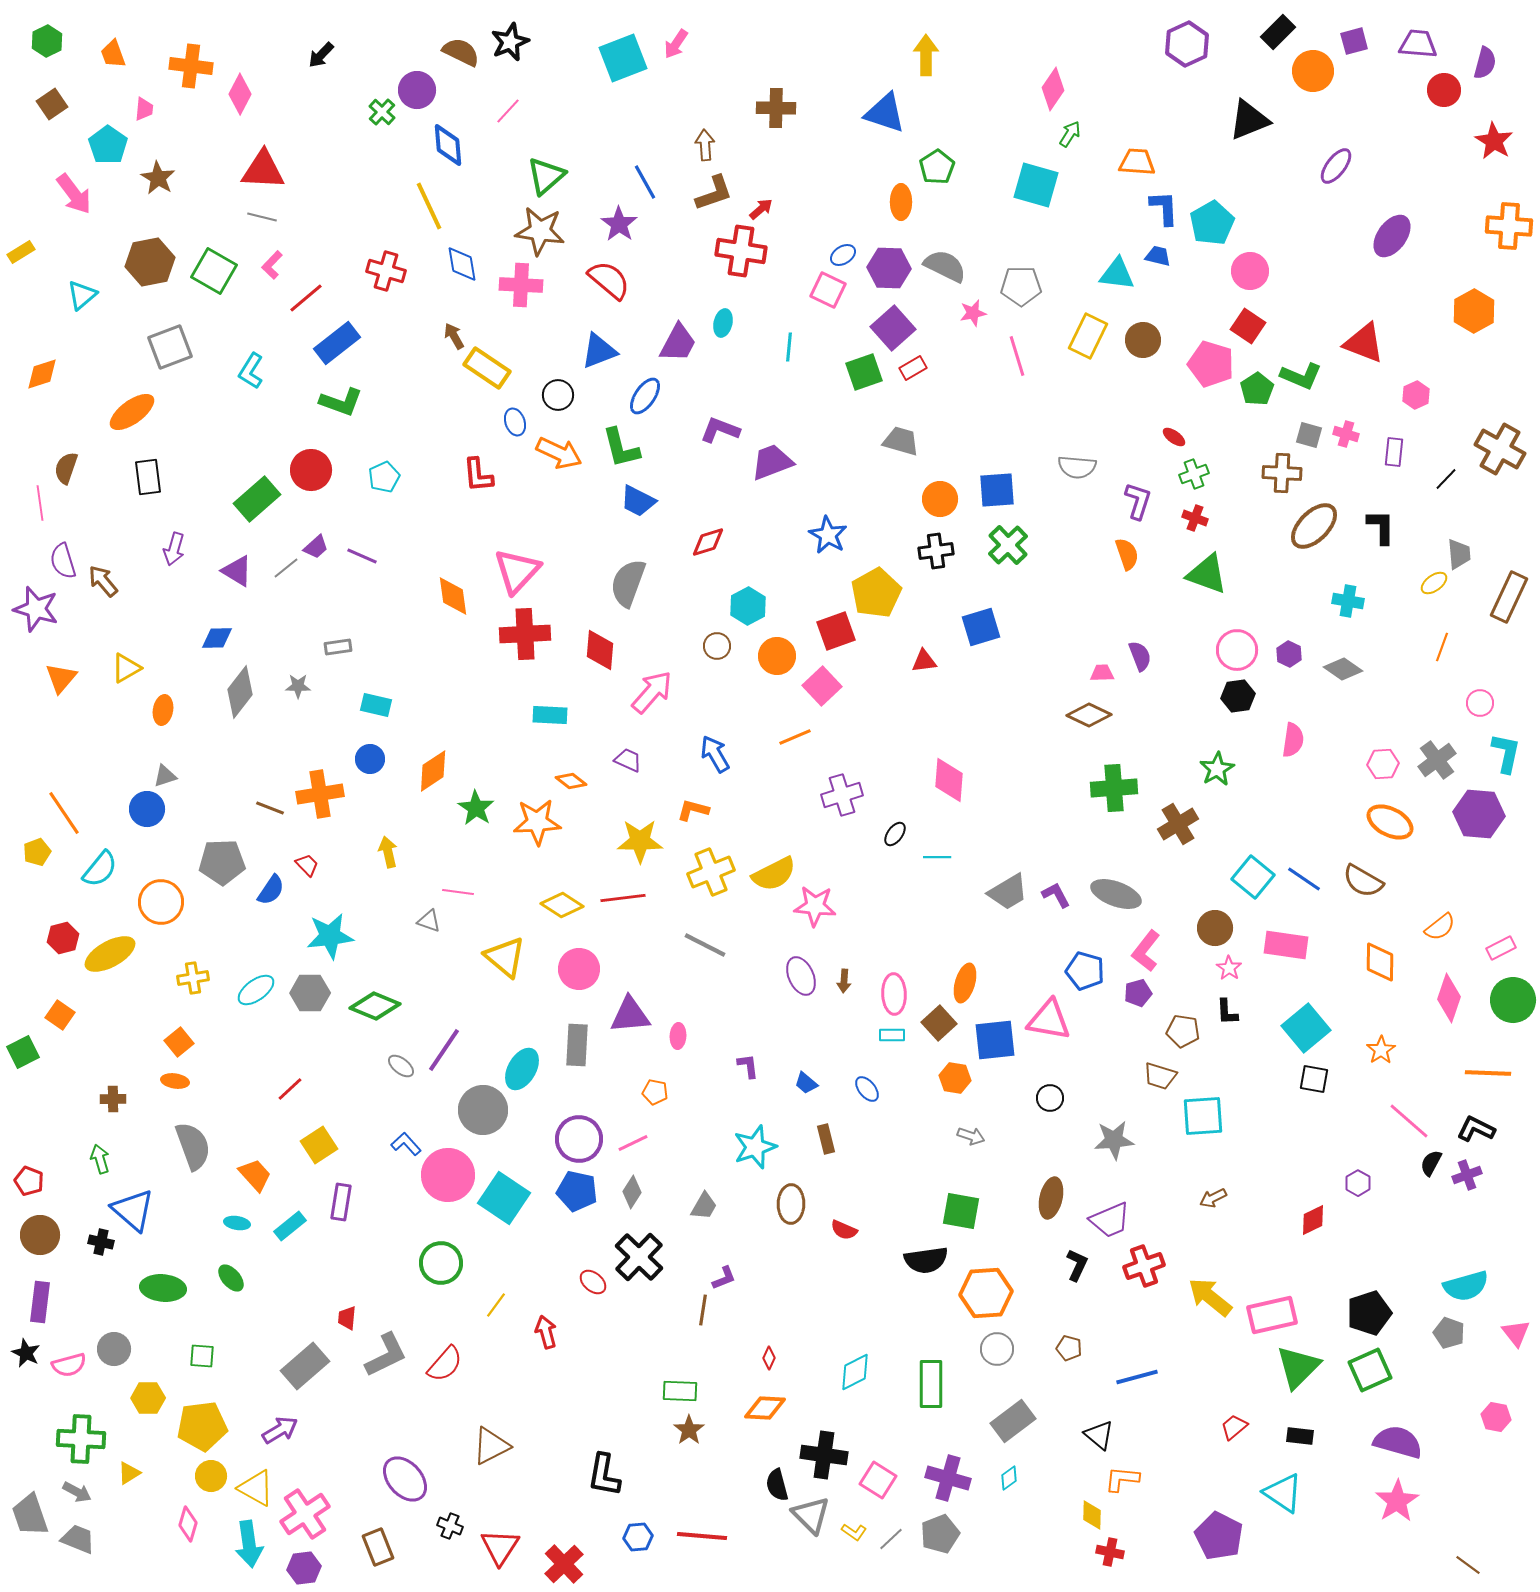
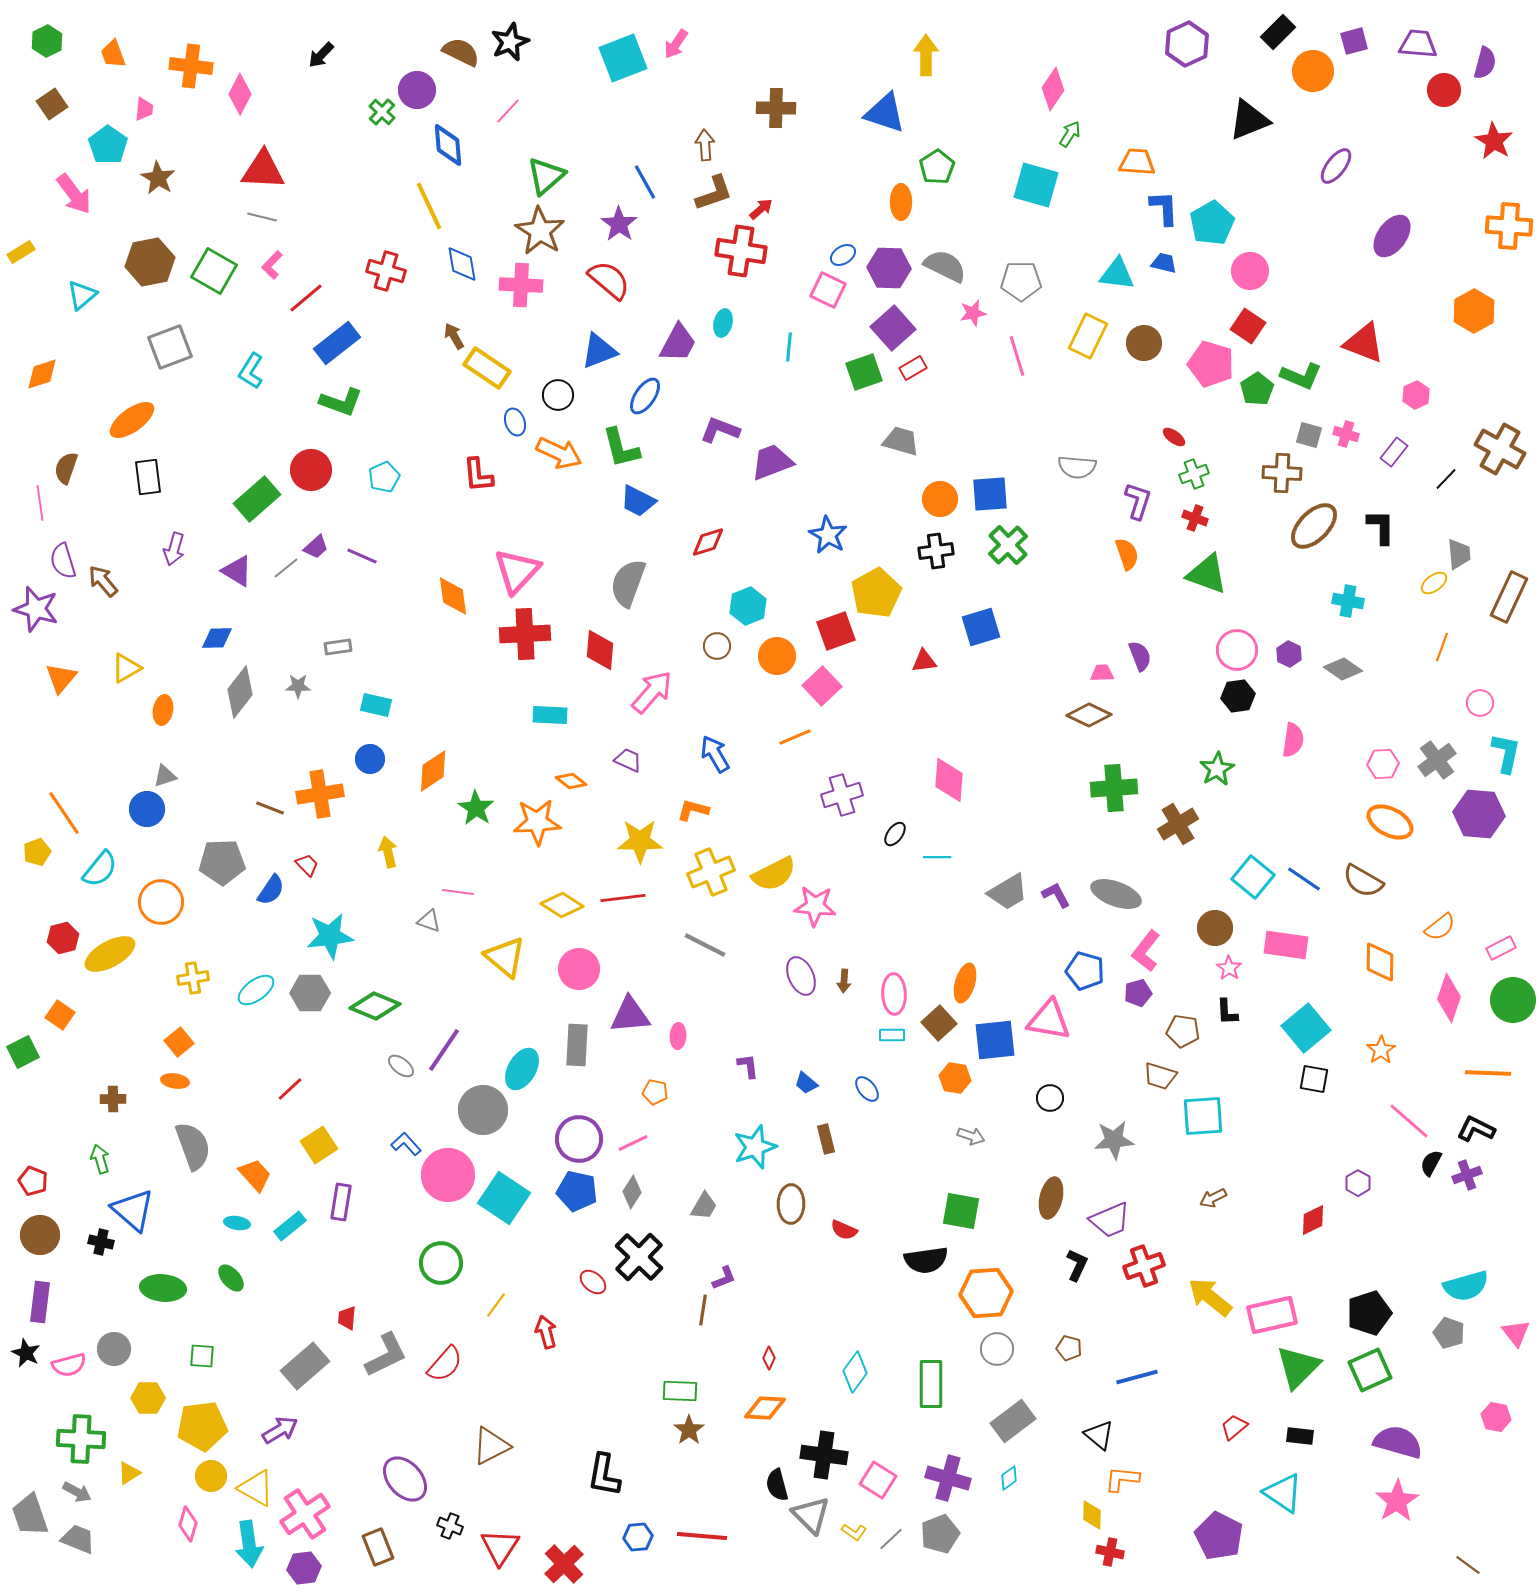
brown star at (540, 231): rotated 24 degrees clockwise
blue trapezoid at (1158, 256): moved 6 px right, 7 px down
gray pentagon at (1021, 286): moved 5 px up
brown circle at (1143, 340): moved 1 px right, 3 px down
orange ellipse at (132, 412): moved 8 px down
purple rectangle at (1394, 452): rotated 32 degrees clockwise
blue square at (997, 490): moved 7 px left, 4 px down
cyan hexagon at (748, 606): rotated 6 degrees clockwise
red pentagon at (29, 1181): moved 4 px right
cyan diamond at (855, 1372): rotated 27 degrees counterclockwise
